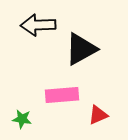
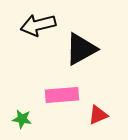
black arrow: rotated 12 degrees counterclockwise
